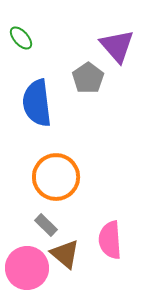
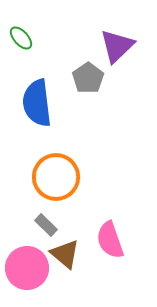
purple triangle: rotated 27 degrees clockwise
pink semicircle: rotated 15 degrees counterclockwise
